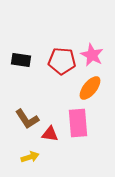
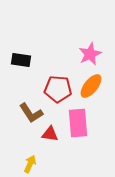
pink star: moved 2 px left, 1 px up; rotated 20 degrees clockwise
red pentagon: moved 4 px left, 28 px down
orange ellipse: moved 1 px right, 2 px up
brown L-shape: moved 4 px right, 6 px up
yellow arrow: moved 7 px down; rotated 48 degrees counterclockwise
